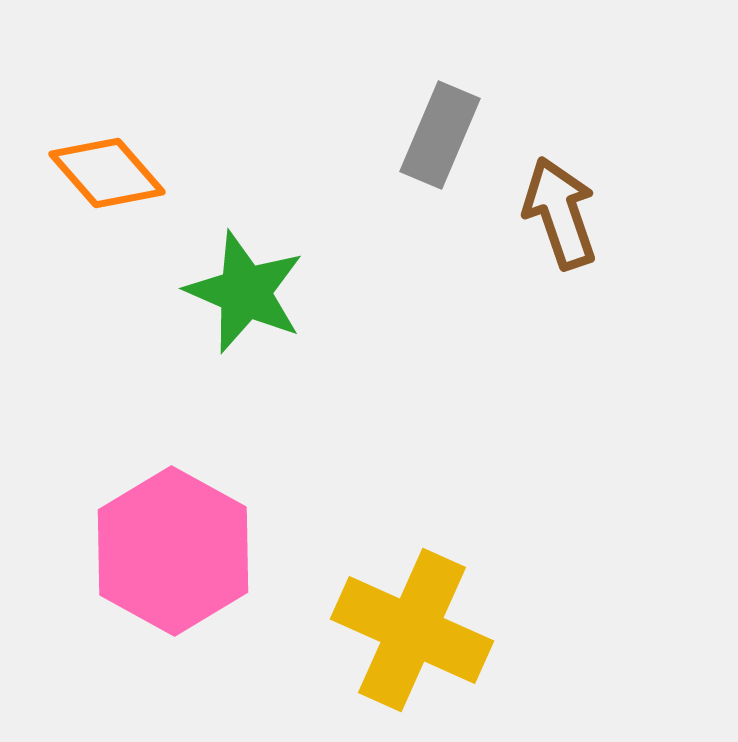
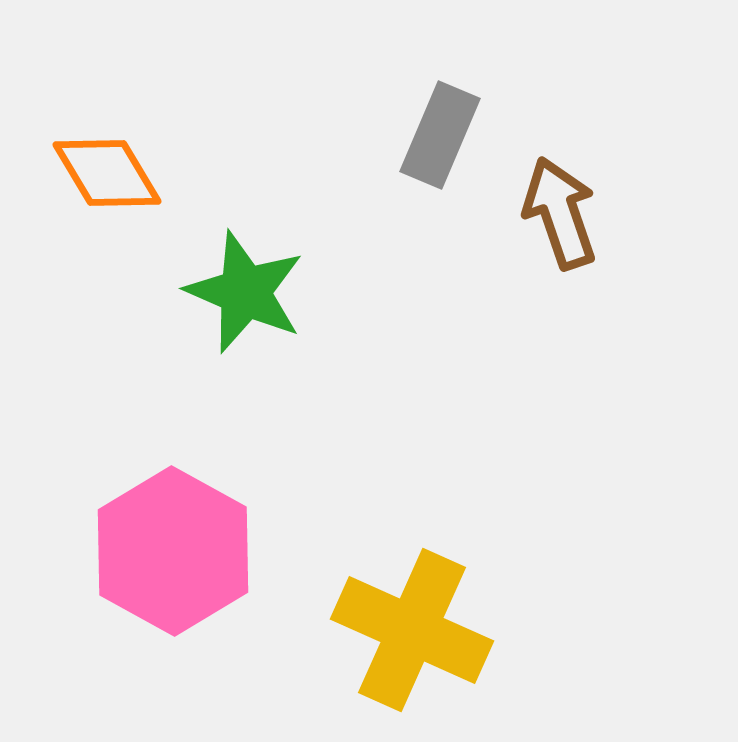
orange diamond: rotated 10 degrees clockwise
